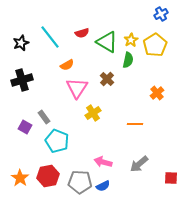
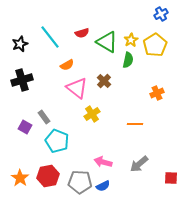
black star: moved 1 px left, 1 px down
brown cross: moved 3 px left, 2 px down
pink triangle: rotated 25 degrees counterclockwise
orange cross: rotated 16 degrees clockwise
yellow cross: moved 1 px left, 1 px down
